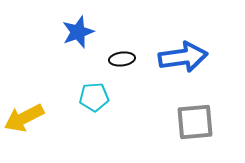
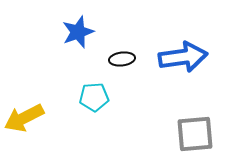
gray square: moved 12 px down
